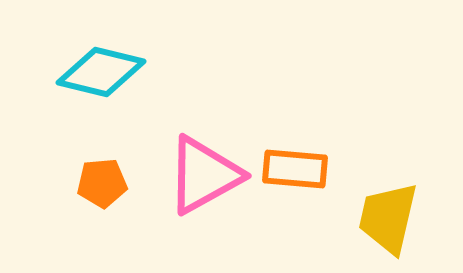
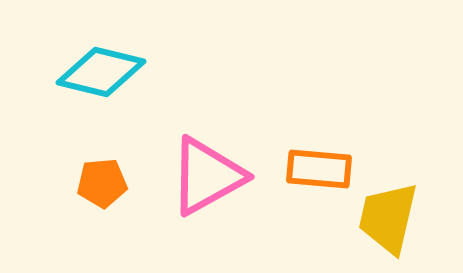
orange rectangle: moved 24 px right
pink triangle: moved 3 px right, 1 px down
